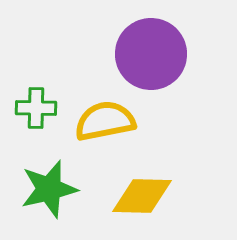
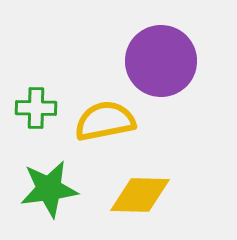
purple circle: moved 10 px right, 7 px down
green star: rotated 6 degrees clockwise
yellow diamond: moved 2 px left, 1 px up
